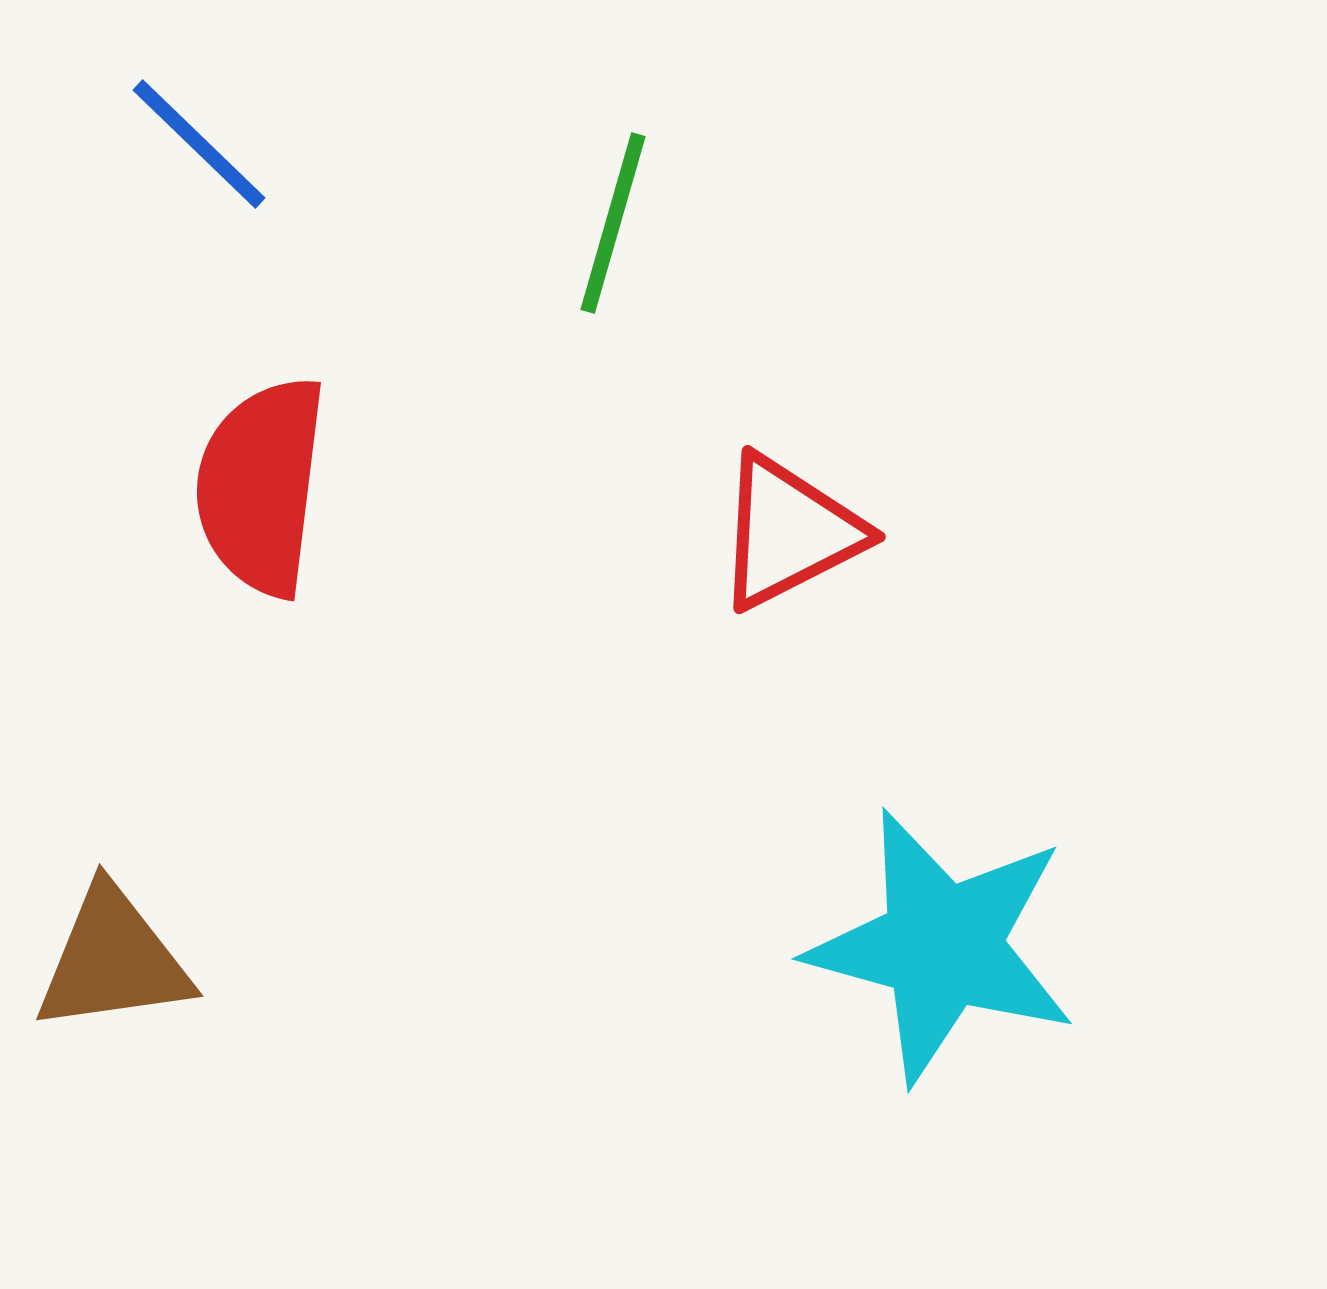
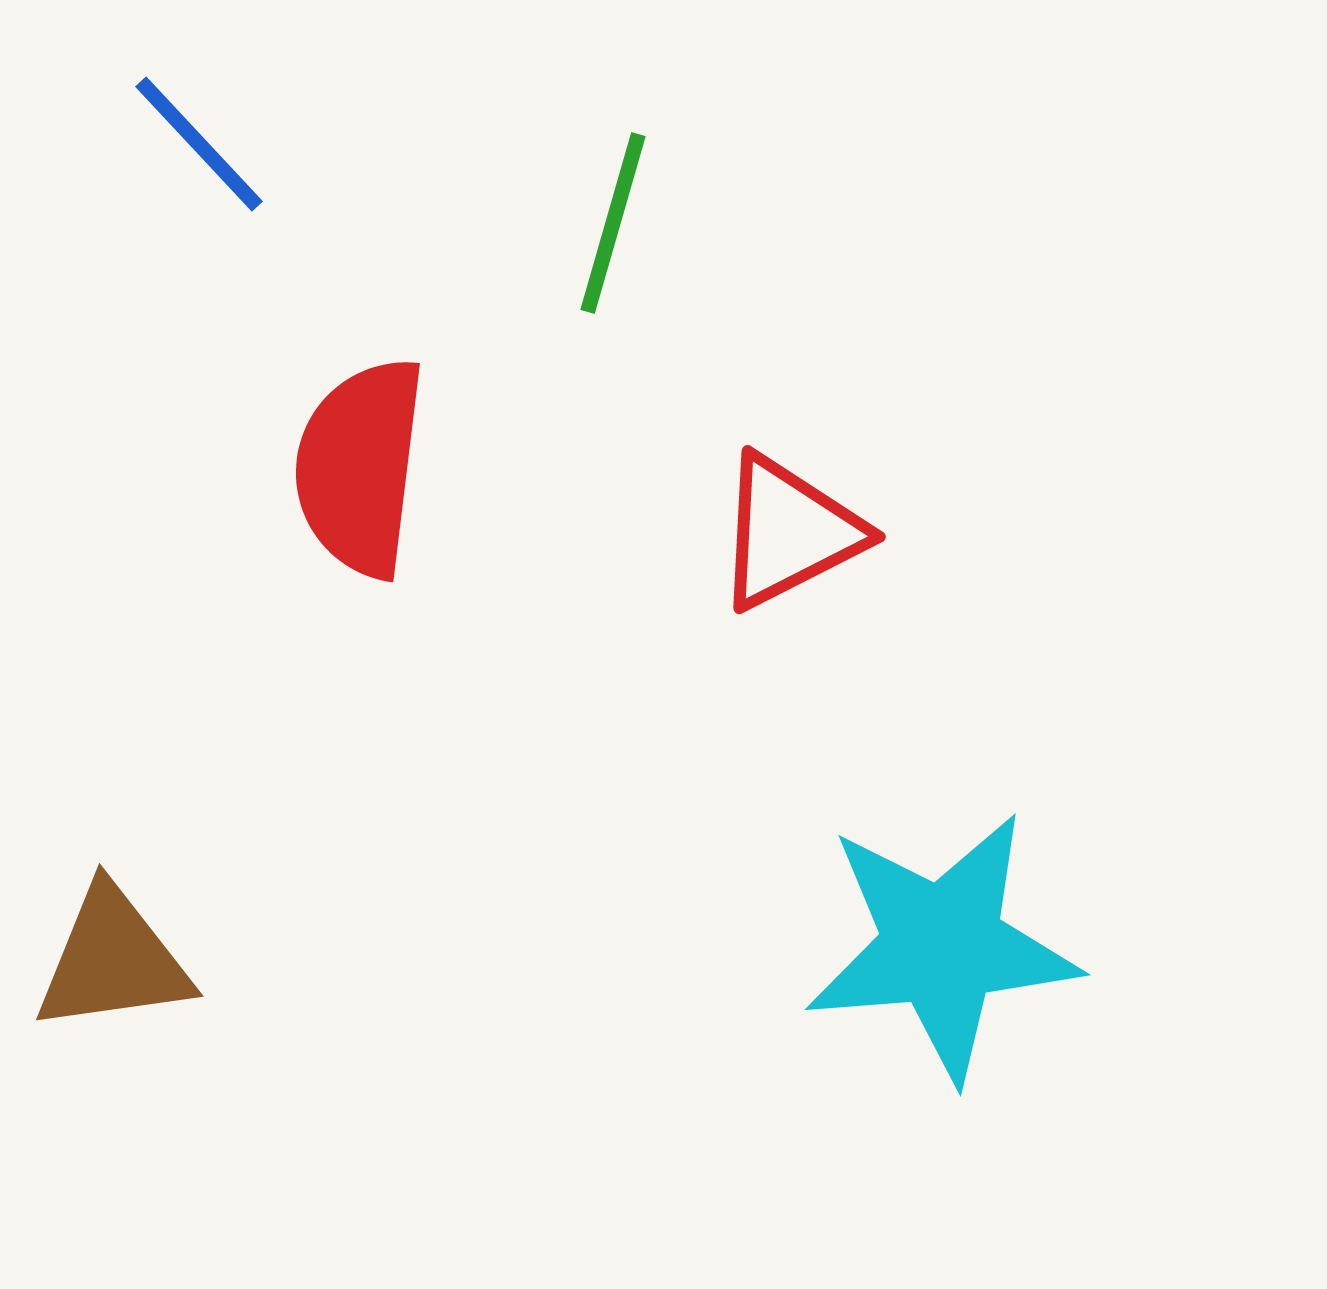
blue line: rotated 3 degrees clockwise
red semicircle: moved 99 px right, 19 px up
cyan star: rotated 20 degrees counterclockwise
